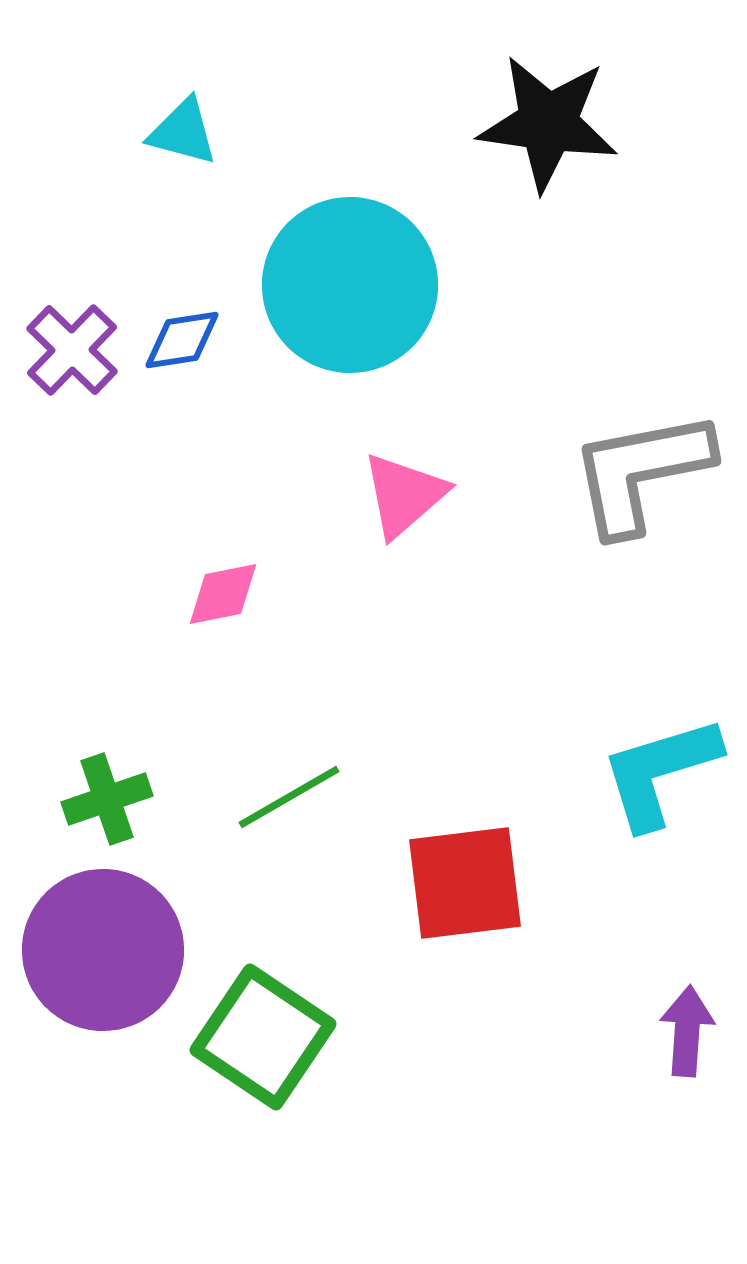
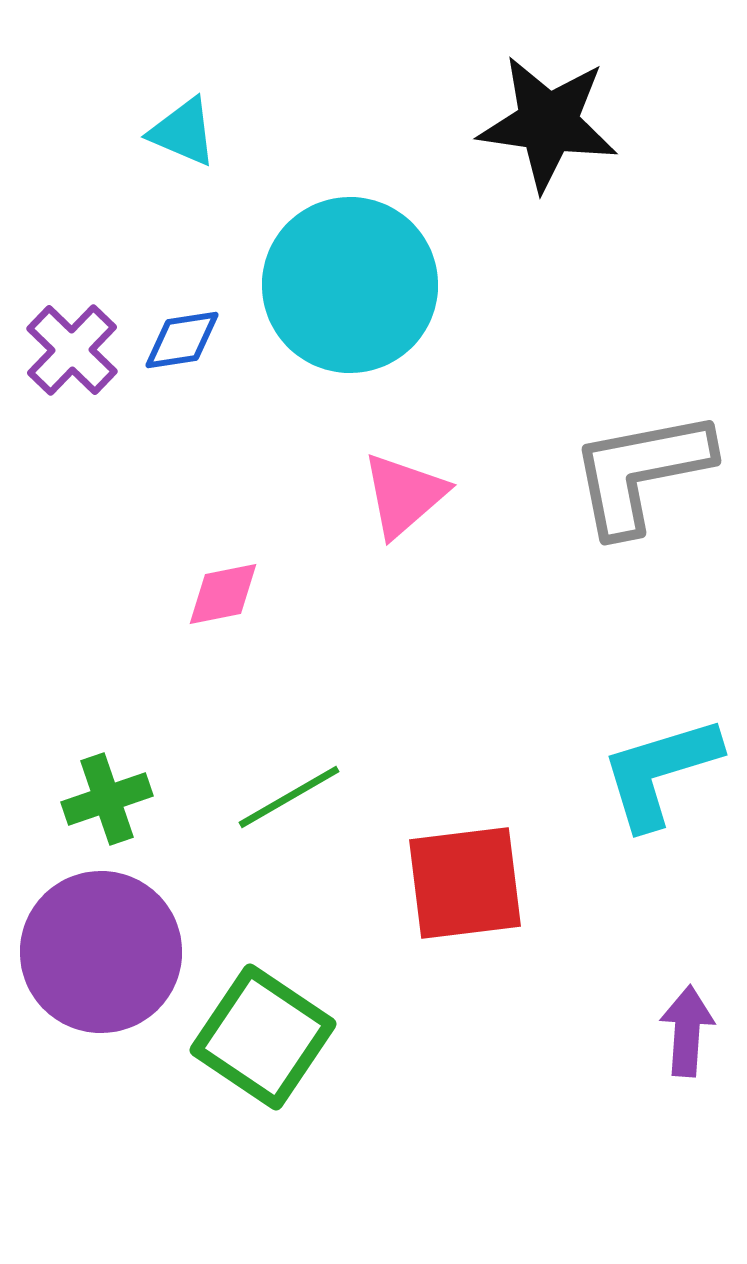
cyan triangle: rotated 8 degrees clockwise
purple circle: moved 2 px left, 2 px down
